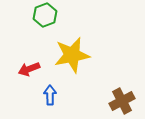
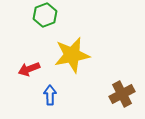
brown cross: moved 7 px up
